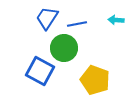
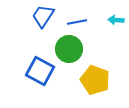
blue trapezoid: moved 4 px left, 2 px up
blue line: moved 2 px up
green circle: moved 5 px right, 1 px down
